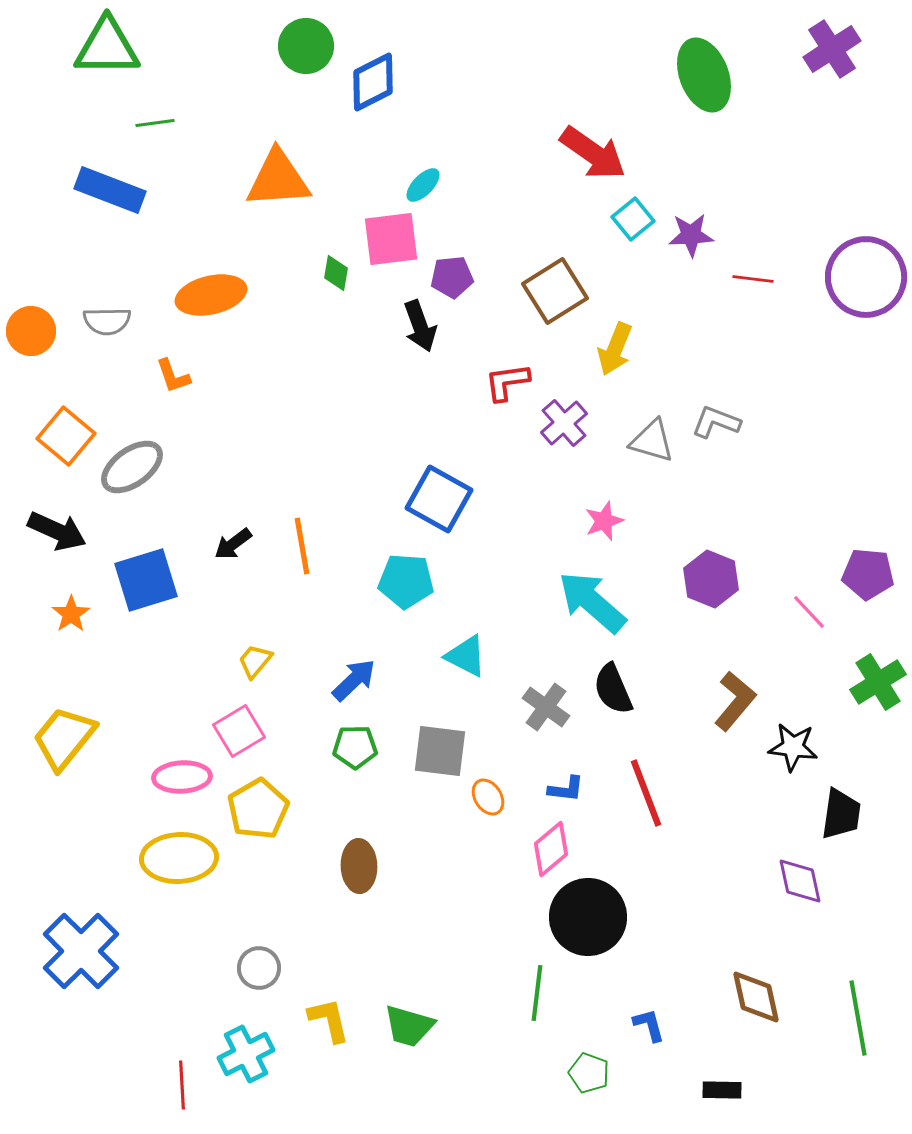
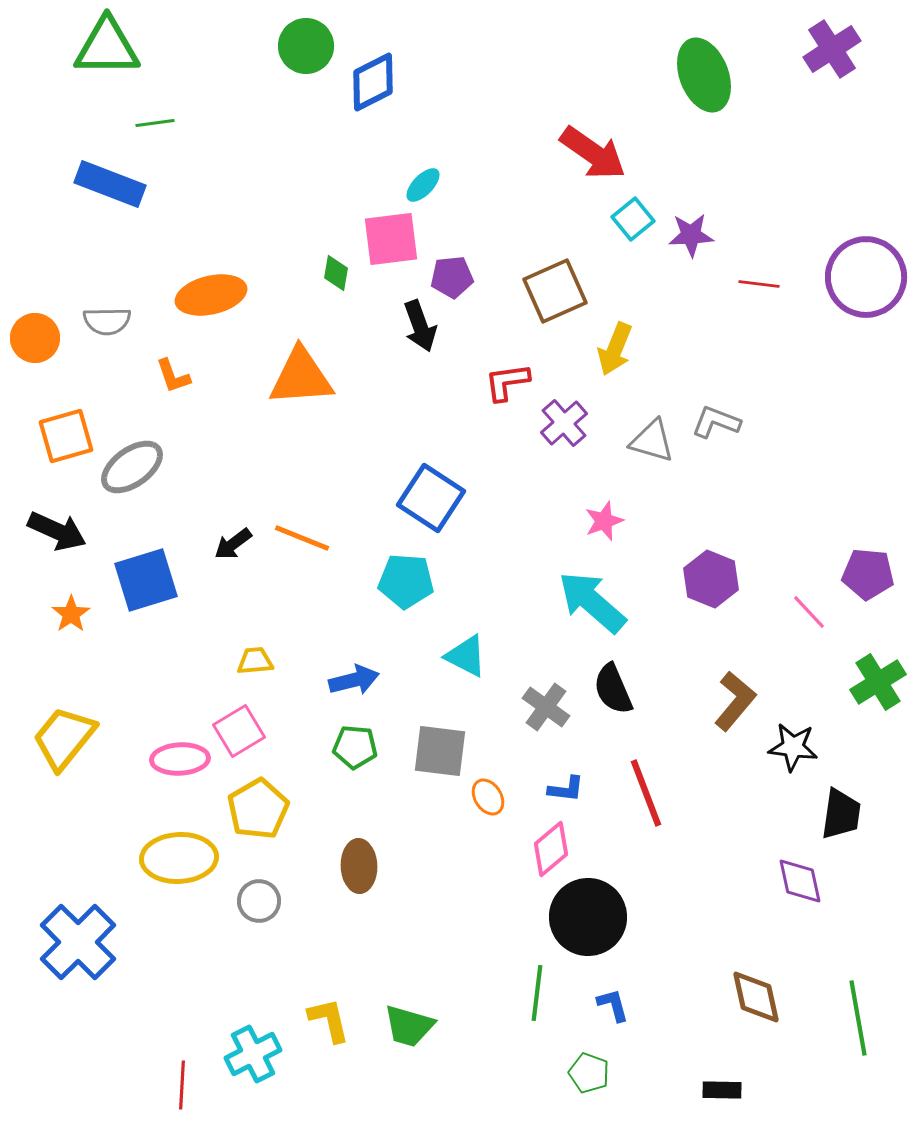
orange triangle at (278, 179): moved 23 px right, 198 px down
blue rectangle at (110, 190): moved 6 px up
red line at (753, 279): moved 6 px right, 5 px down
brown square at (555, 291): rotated 8 degrees clockwise
orange circle at (31, 331): moved 4 px right, 7 px down
orange square at (66, 436): rotated 34 degrees clockwise
blue square at (439, 499): moved 8 px left, 1 px up; rotated 4 degrees clockwise
orange line at (302, 546): moved 8 px up; rotated 58 degrees counterclockwise
yellow trapezoid at (255, 661): rotated 45 degrees clockwise
blue arrow at (354, 680): rotated 30 degrees clockwise
green pentagon at (355, 747): rotated 6 degrees clockwise
pink ellipse at (182, 777): moved 2 px left, 18 px up
blue cross at (81, 951): moved 3 px left, 9 px up
gray circle at (259, 968): moved 67 px up
blue L-shape at (649, 1025): moved 36 px left, 20 px up
cyan cross at (246, 1054): moved 7 px right
red line at (182, 1085): rotated 6 degrees clockwise
